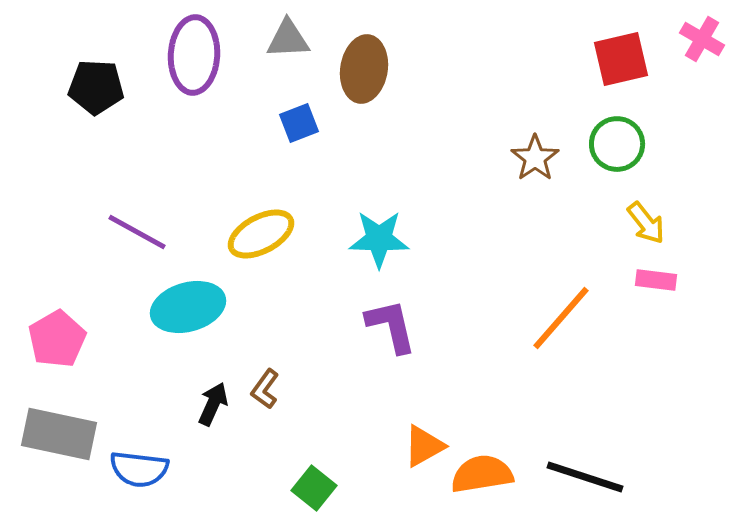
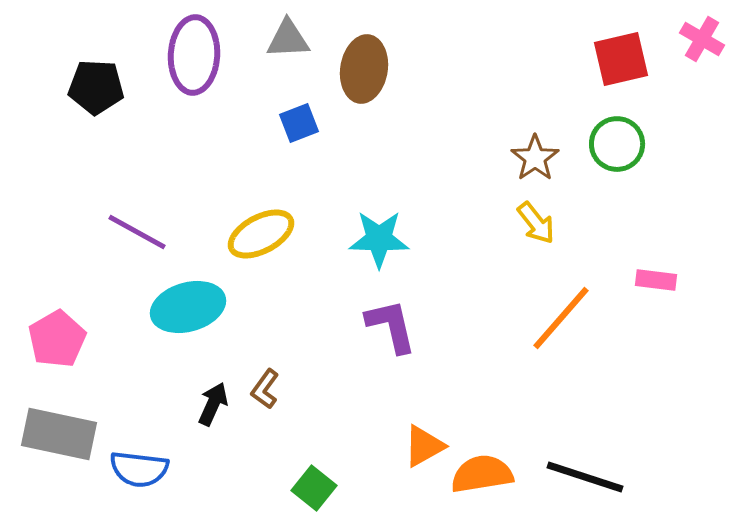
yellow arrow: moved 110 px left
